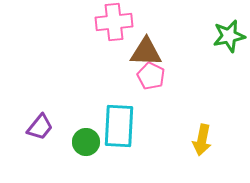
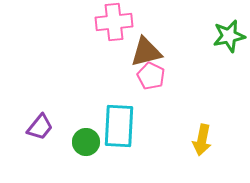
brown triangle: rotated 16 degrees counterclockwise
